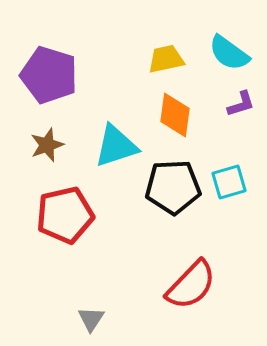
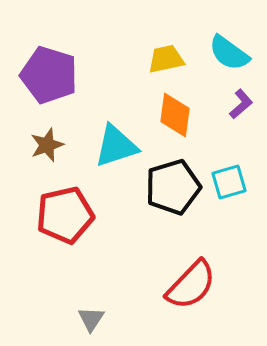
purple L-shape: rotated 24 degrees counterclockwise
black pentagon: rotated 14 degrees counterclockwise
